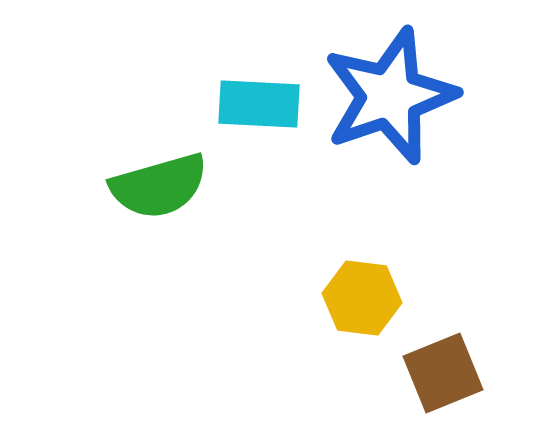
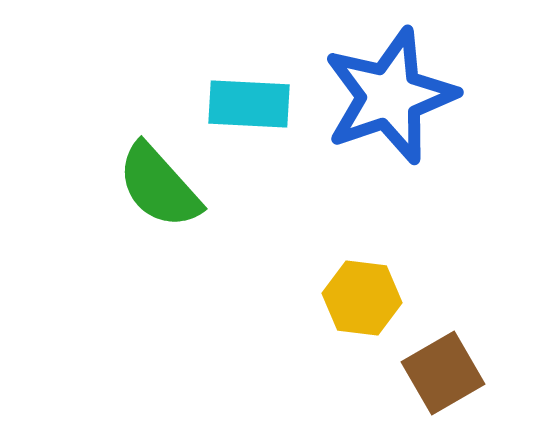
cyan rectangle: moved 10 px left
green semicircle: rotated 64 degrees clockwise
brown square: rotated 8 degrees counterclockwise
